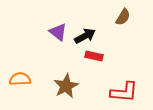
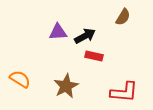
purple triangle: rotated 42 degrees counterclockwise
orange semicircle: rotated 35 degrees clockwise
